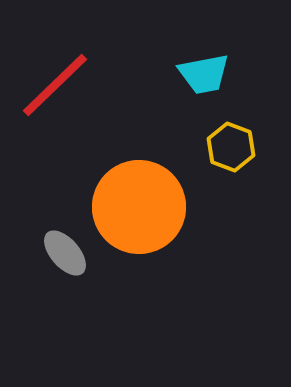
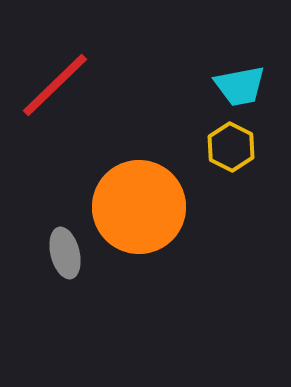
cyan trapezoid: moved 36 px right, 12 px down
yellow hexagon: rotated 6 degrees clockwise
gray ellipse: rotated 27 degrees clockwise
